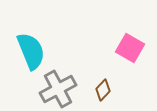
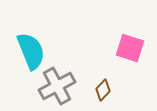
pink square: rotated 12 degrees counterclockwise
gray cross: moved 1 px left, 3 px up
